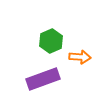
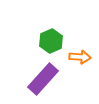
purple rectangle: rotated 28 degrees counterclockwise
